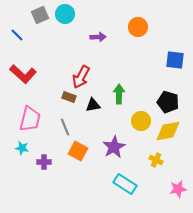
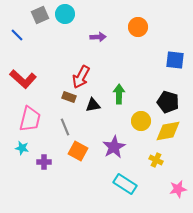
red L-shape: moved 5 px down
